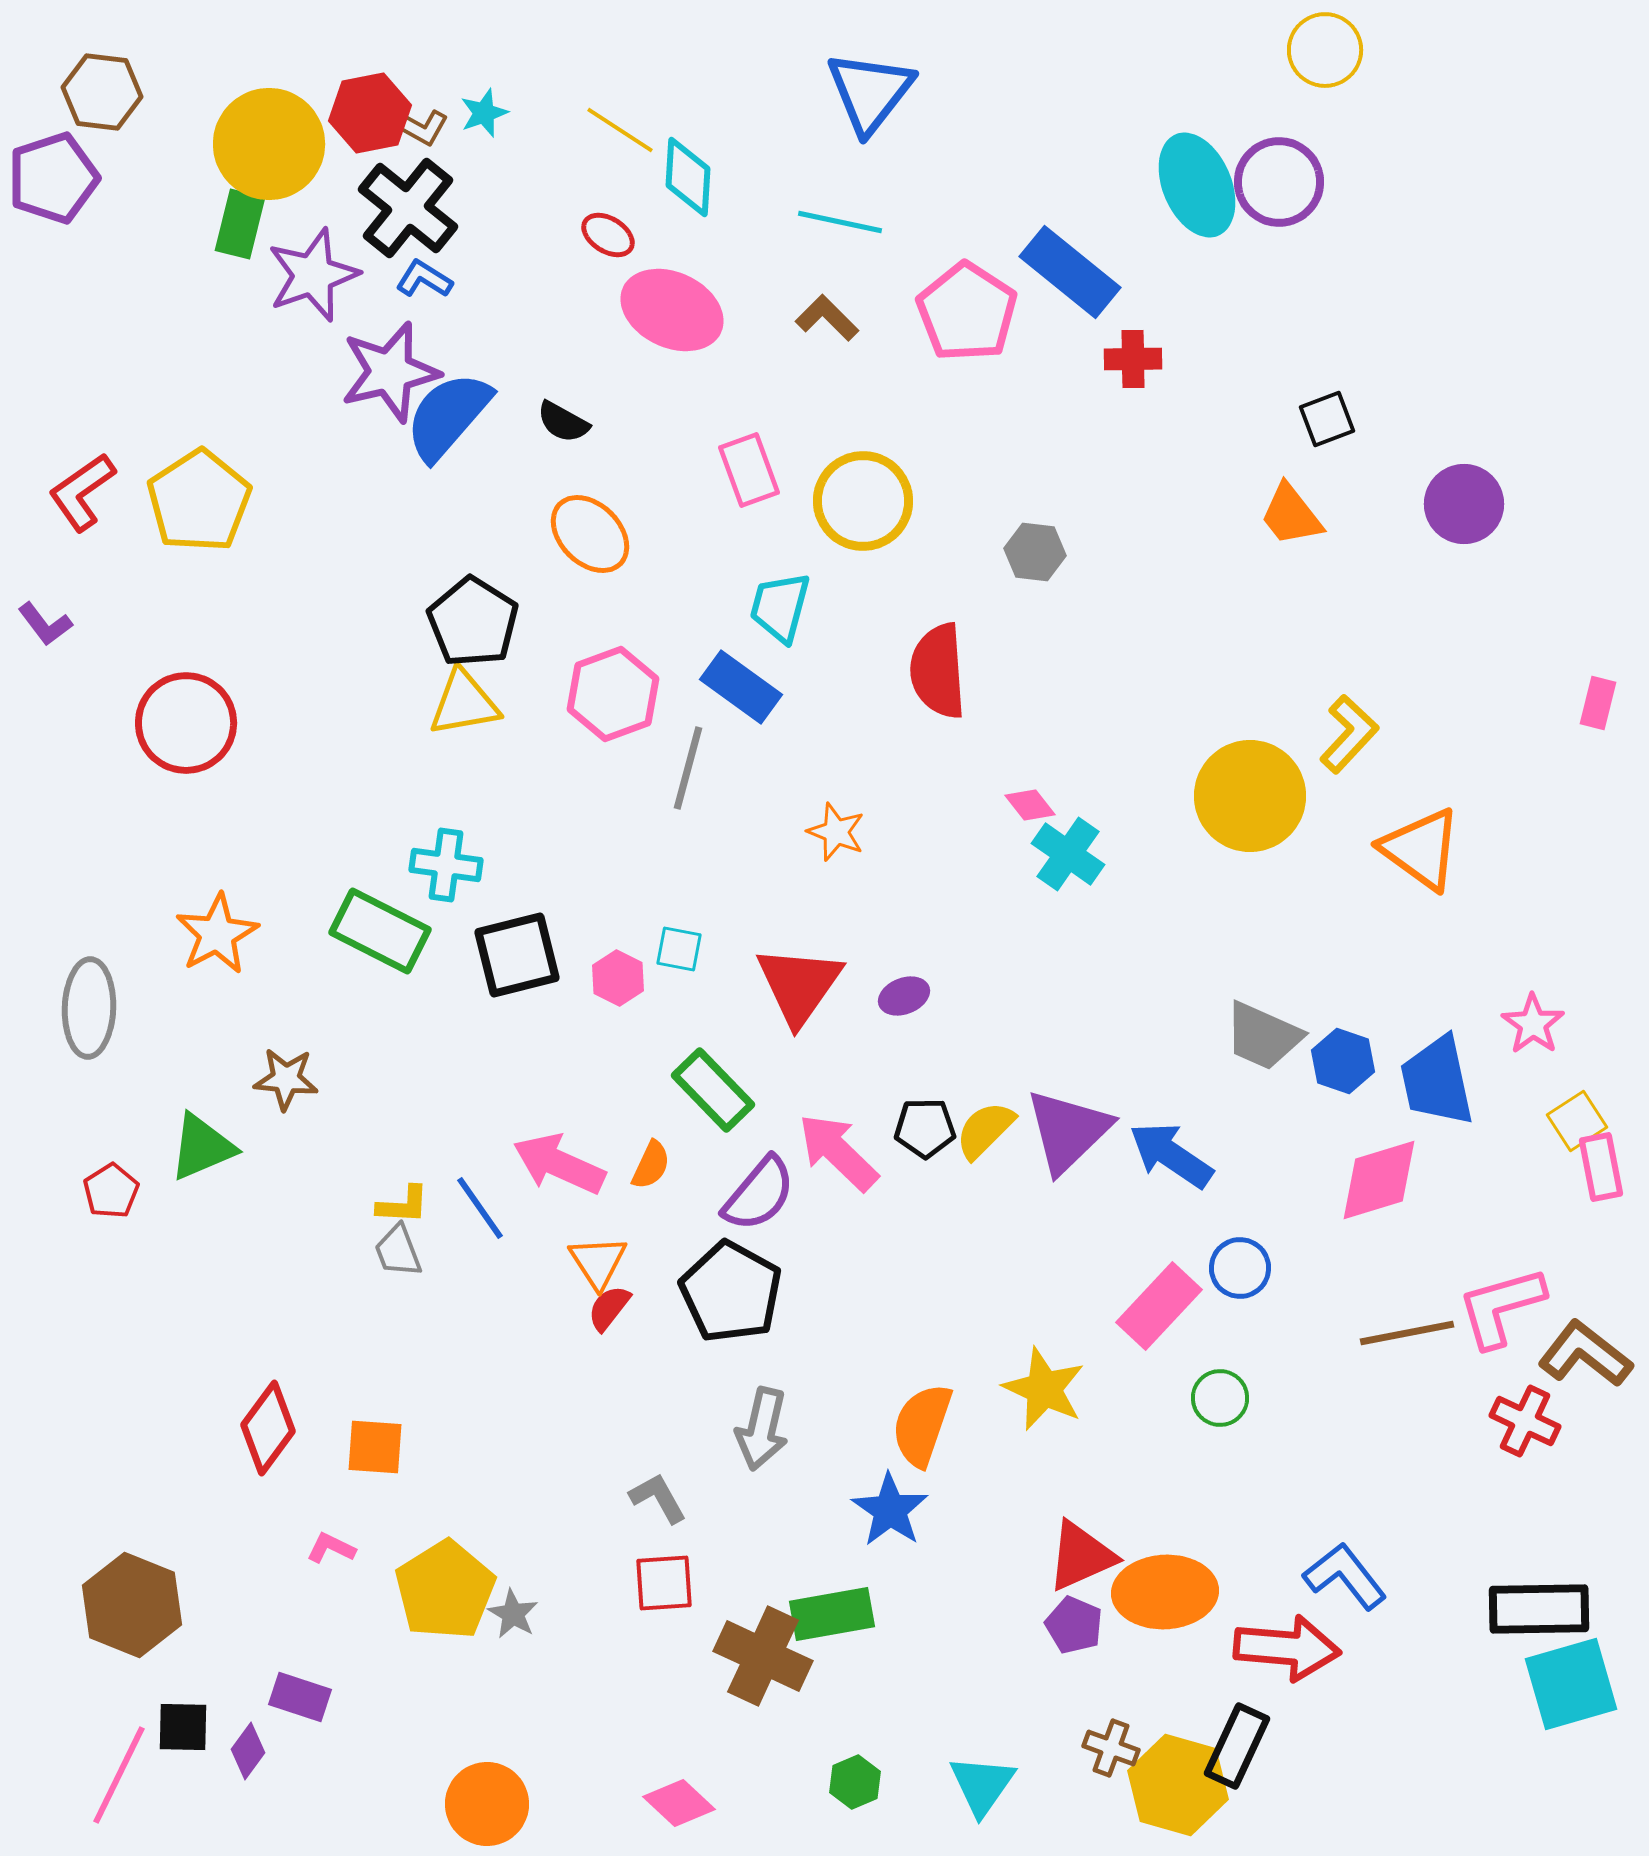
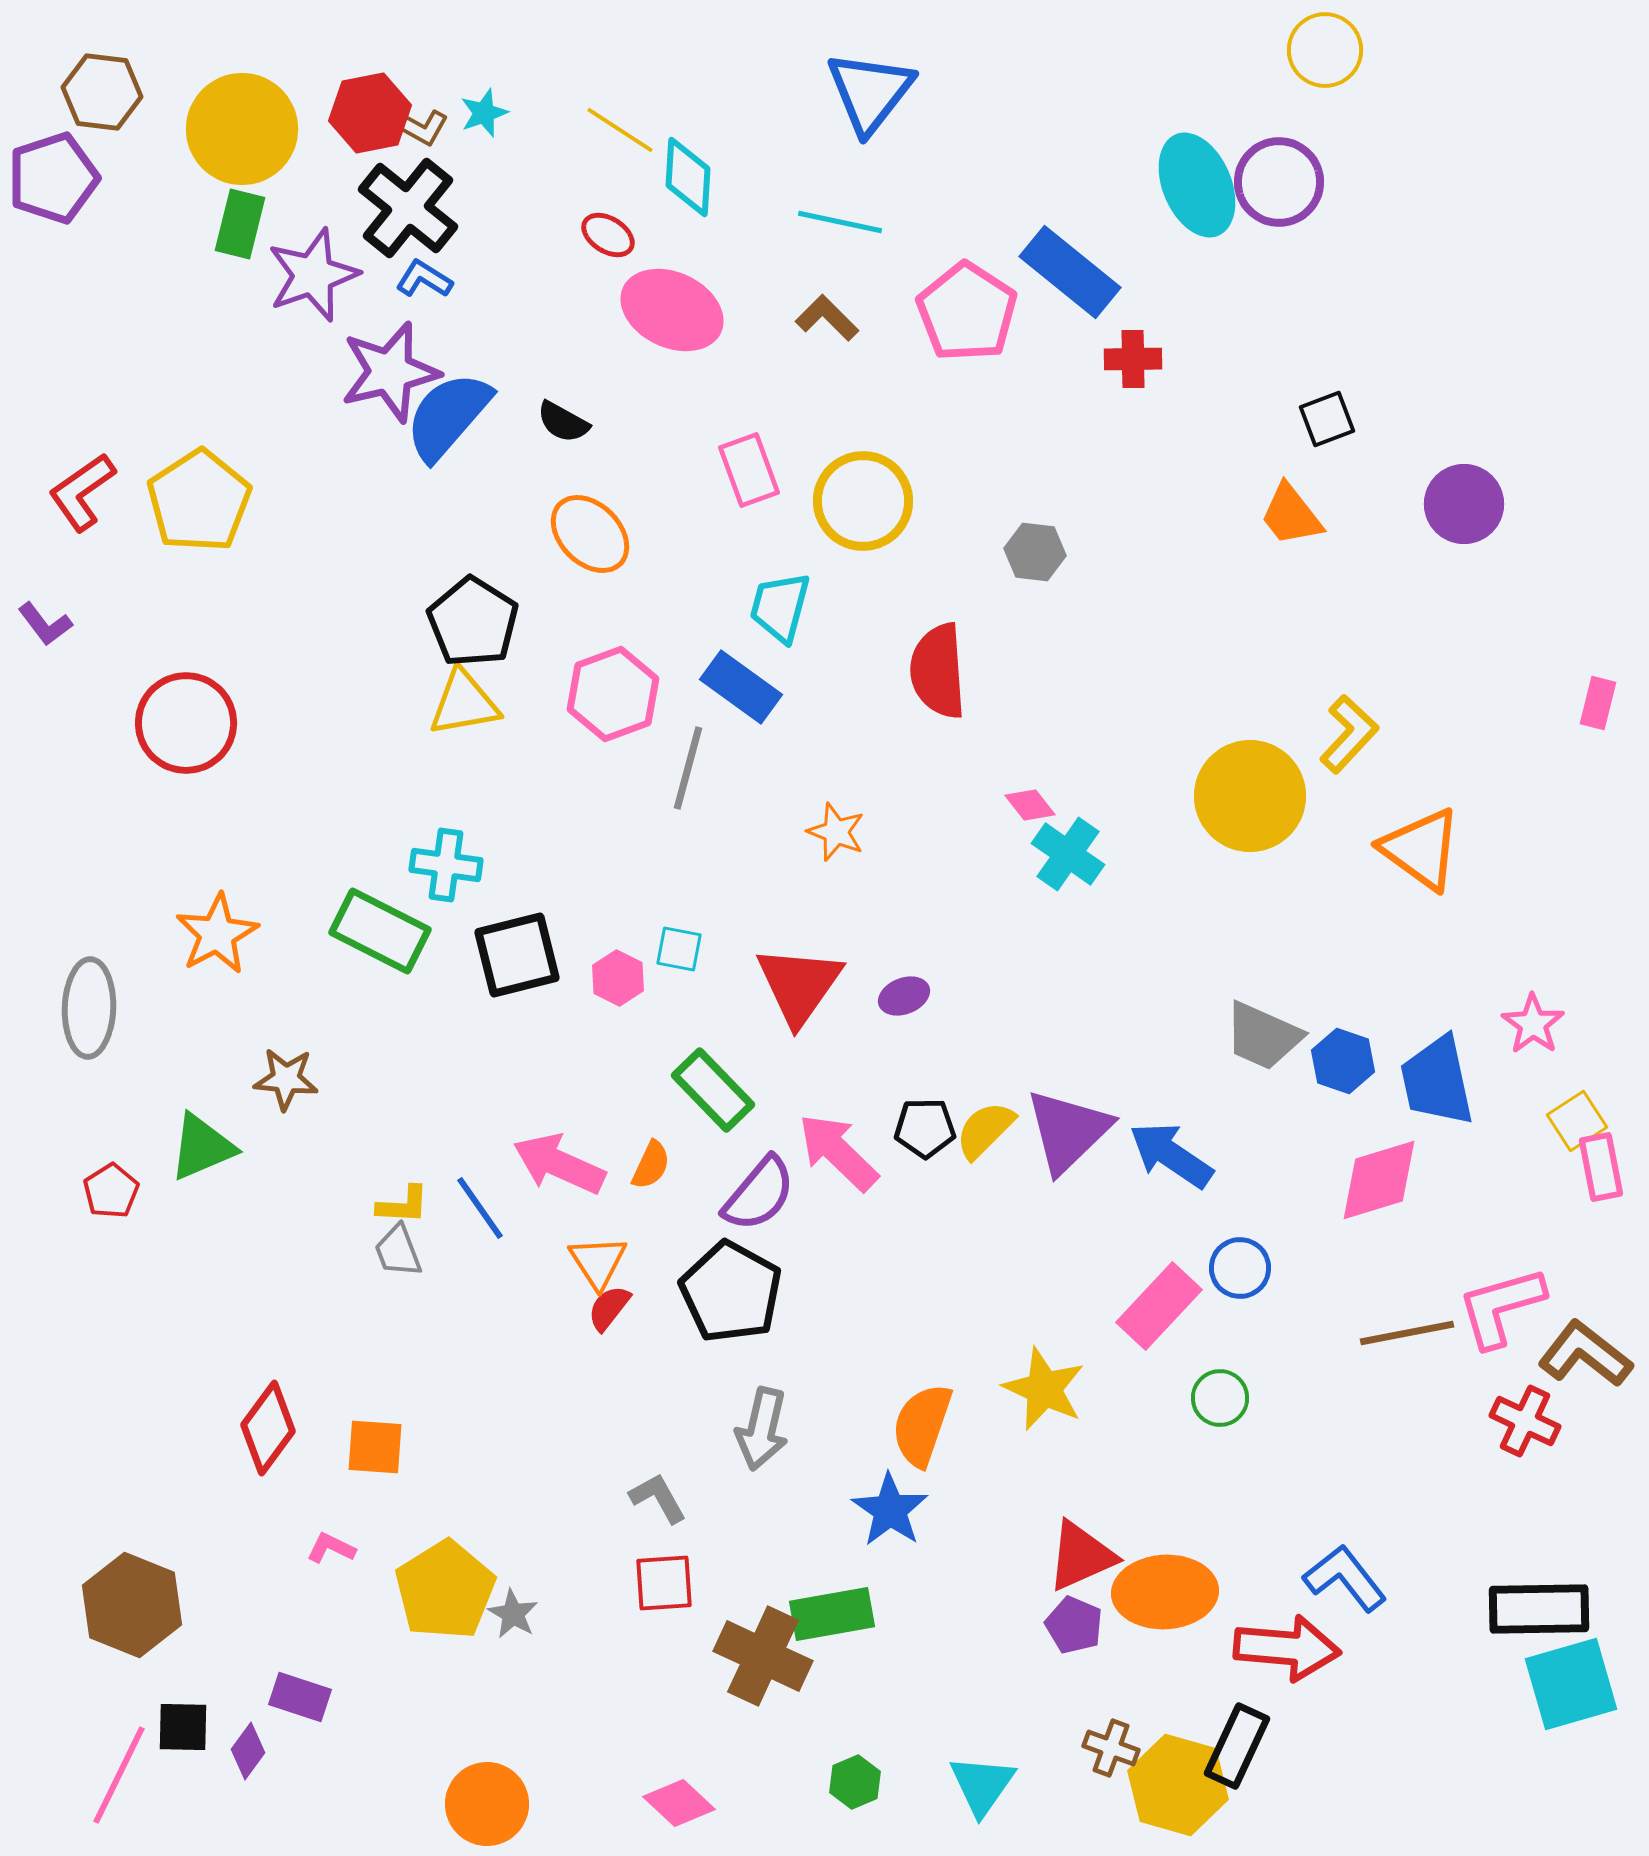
yellow circle at (269, 144): moved 27 px left, 15 px up
blue L-shape at (1345, 1576): moved 2 px down
